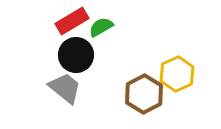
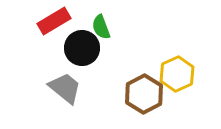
red rectangle: moved 18 px left
green semicircle: rotated 80 degrees counterclockwise
black circle: moved 6 px right, 7 px up
